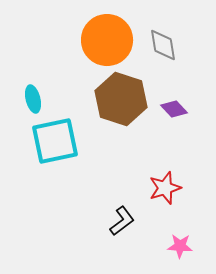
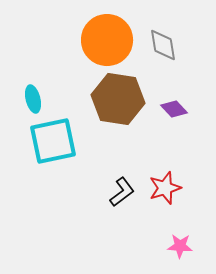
brown hexagon: moved 3 px left; rotated 9 degrees counterclockwise
cyan square: moved 2 px left
black L-shape: moved 29 px up
